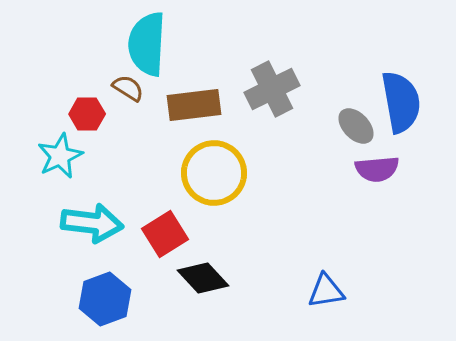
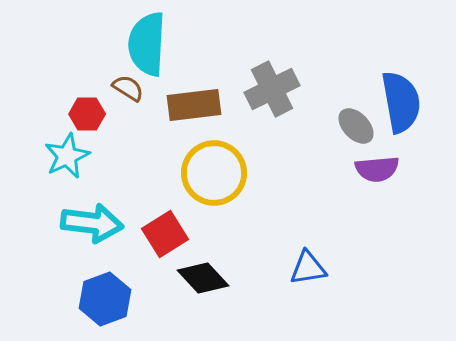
cyan star: moved 7 px right
blue triangle: moved 18 px left, 23 px up
